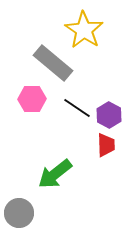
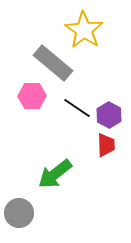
pink hexagon: moved 3 px up
